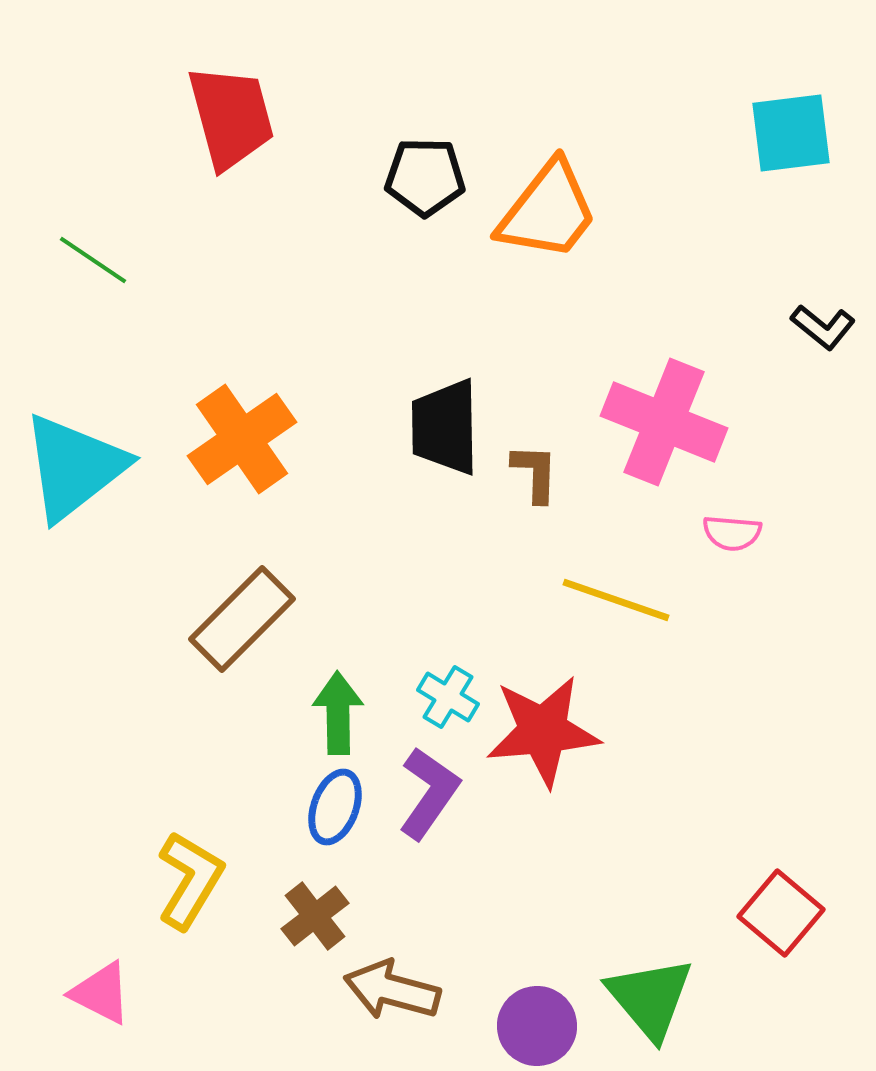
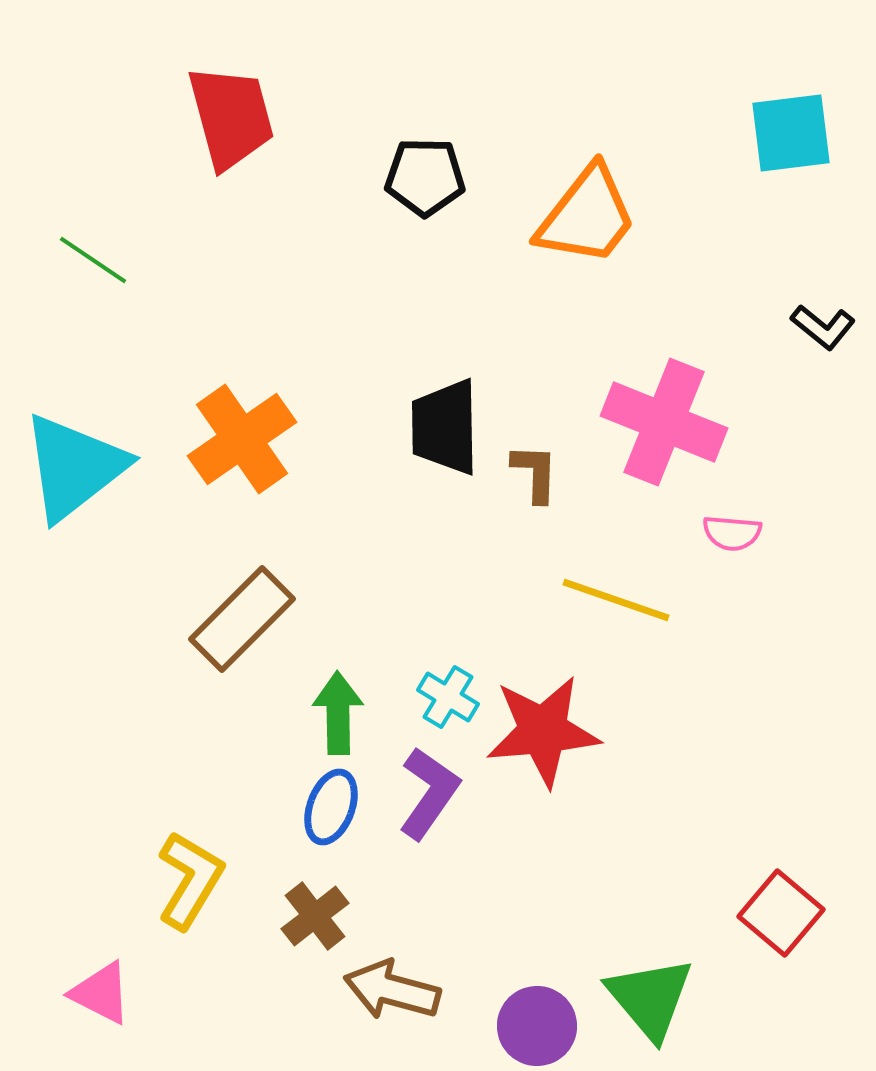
orange trapezoid: moved 39 px right, 5 px down
blue ellipse: moved 4 px left
